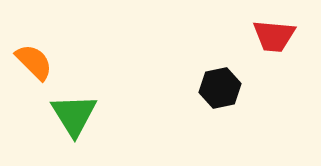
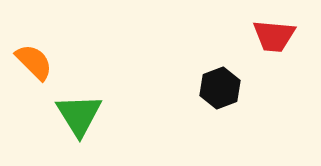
black hexagon: rotated 9 degrees counterclockwise
green triangle: moved 5 px right
